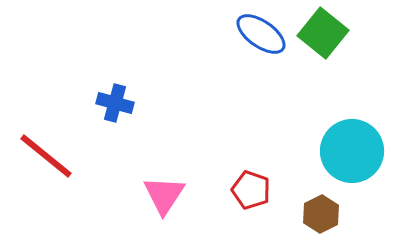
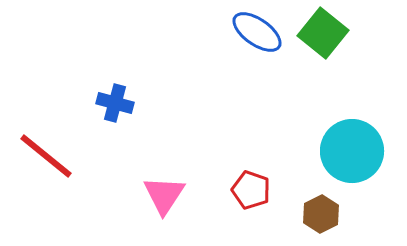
blue ellipse: moved 4 px left, 2 px up
